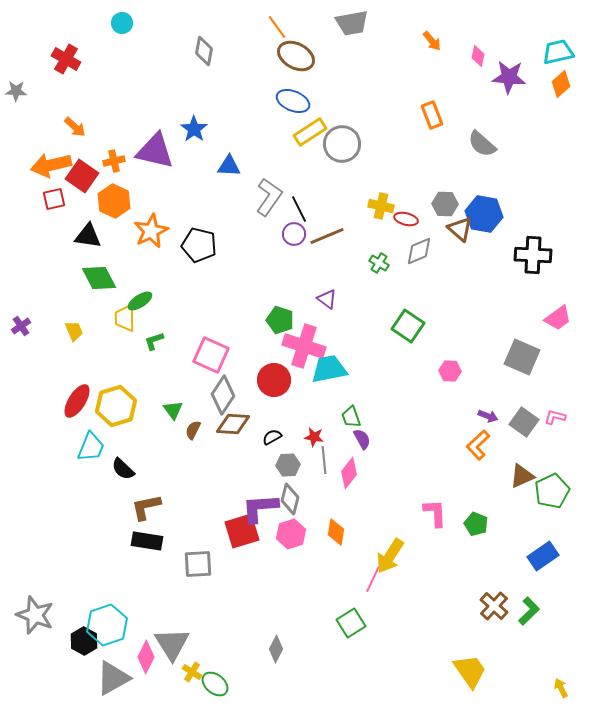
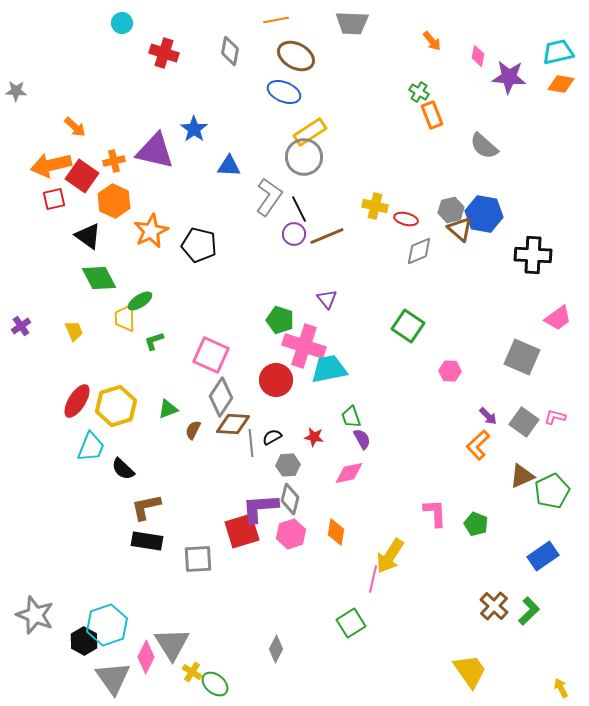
gray trapezoid at (352, 23): rotated 12 degrees clockwise
orange line at (277, 27): moved 1 px left, 7 px up; rotated 65 degrees counterclockwise
gray diamond at (204, 51): moved 26 px right
red cross at (66, 59): moved 98 px right, 6 px up; rotated 12 degrees counterclockwise
orange diamond at (561, 84): rotated 52 degrees clockwise
blue ellipse at (293, 101): moved 9 px left, 9 px up
gray circle at (342, 144): moved 38 px left, 13 px down
gray semicircle at (482, 144): moved 2 px right, 2 px down
gray hexagon at (445, 204): moved 6 px right, 6 px down; rotated 15 degrees counterclockwise
yellow cross at (381, 206): moved 6 px left
black triangle at (88, 236): rotated 28 degrees clockwise
green cross at (379, 263): moved 40 px right, 171 px up
purple triangle at (327, 299): rotated 15 degrees clockwise
red circle at (274, 380): moved 2 px right
gray diamond at (223, 395): moved 2 px left, 2 px down
green triangle at (173, 410): moved 5 px left, 1 px up; rotated 45 degrees clockwise
purple arrow at (488, 416): rotated 24 degrees clockwise
gray line at (324, 460): moved 73 px left, 17 px up
pink diamond at (349, 473): rotated 40 degrees clockwise
gray square at (198, 564): moved 5 px up
pink line at (373, 579): rotated 12 degrees counterclockwise
gray triangle at (113, 678): rotated 36 degrees counterclockwise
